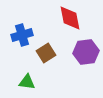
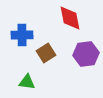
blue cross: rotated 15 degrees clockwise
purple hexagon: moved 2 px down
